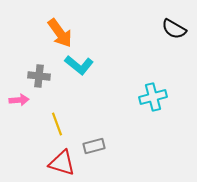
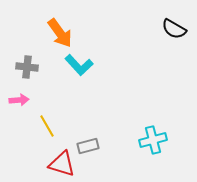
cyan L-shape: rotated 8 degrees clockwise
gray cross: moved 12 px left, 9 px up
cyan cross: moved 43 px down
yellow line: moved 10 px left, 2 px down; rotated 10 degrees counterclockwise
gray rectangle: moved 6 px left
red triangle: moved 1 px down
